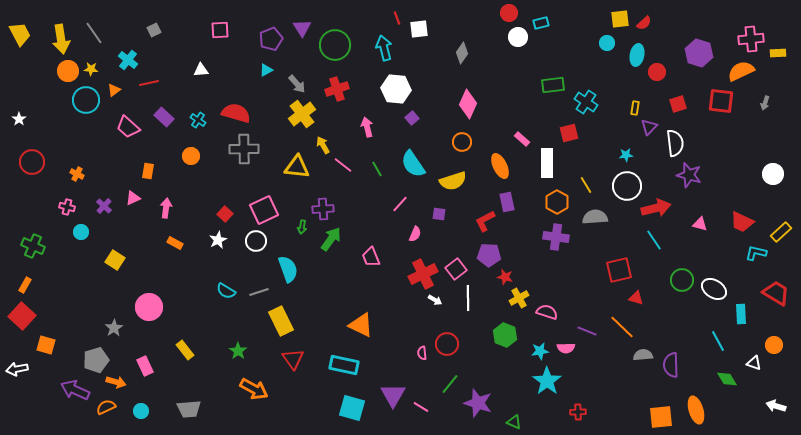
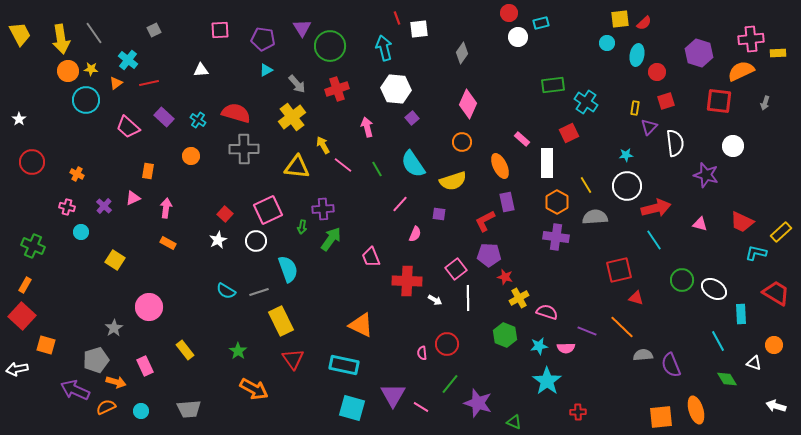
purple pentagon at (271, 39): moved 8 px left; rotated 30 degrees clockwise
green circle at (335, 45): moved 5 px left, 1 px down
orange triangle at (114, 90): moved 2 px right, 7 px up
red square at (721, 101): moved 2 px left
red square at (678, 104): moved 12 px left, 3 px up
yellow cross at (302, 114): moved 10 px left, 3 px down
red square at (569, 133): rotated 12 degrees counterclockwise
white circle at (773, 174): moved 40 px left, 28 px up
purple star at (689, 175): moved 17 px right
pink square at (264, 210): moved 4 px right
orange rectangle at (175, 243): moved 7 px left
red cross at (423, 274): moved 16 px left, 7 px down; rotated 28 degrees clockwise
cyan star at (540, 351): moved 1 px left, 5 px up
purple semicircle at (671, 365): rotated 20 degrees counterclockwise
